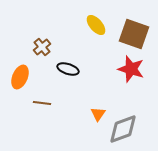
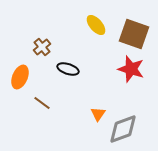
brown line: rotated 30 degrees clockwise
